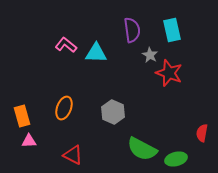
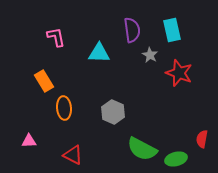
pink L-shape: moved 10 px left, 8 px up; rotated 40 degrees clockwise
cyan triangle: moved 3 px right
red star: moved 10 px right
orange ellipse: rotated 25 degrees counterclockwise
orange rectangle: moved 22 px right, 35 px up; rotated 15 degrees counterclockwise
red semicircle: moved 6 px down
